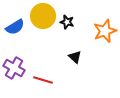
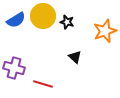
blue semicircle: moved 1 px right, 7 px up
purple cross: rotated 15 degrees counterclockwise
red line: moved 4 px down
